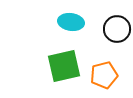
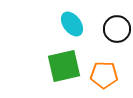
cyan ellipse: moved 1 px right, 2 px down; rotated 45 degrees clockwise
orange pentagon: rotated 16 degrees clockwise
